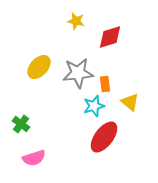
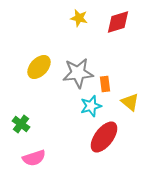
yellow star: moved 3 px right, 3 px up
red diamond: moved 8 px right, 15 px up
cyan star: moved 3 px left
